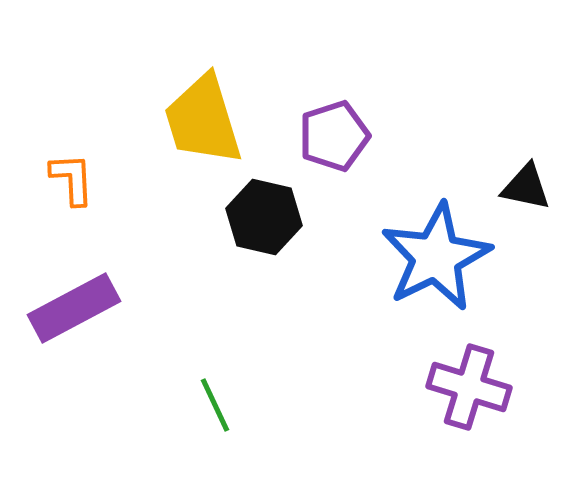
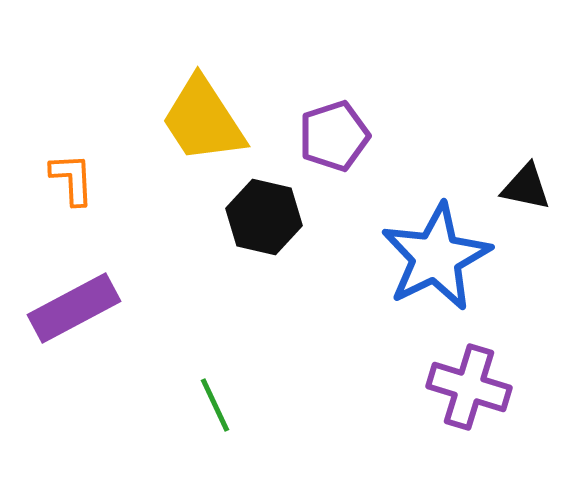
yellow trapezoid: rotated 16 degrees counterclockwise
